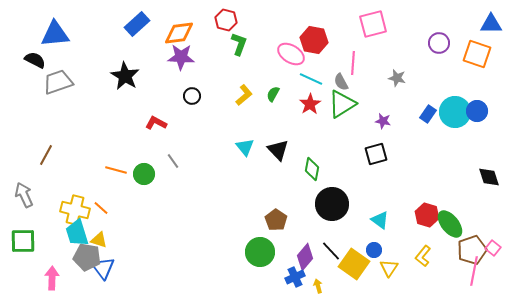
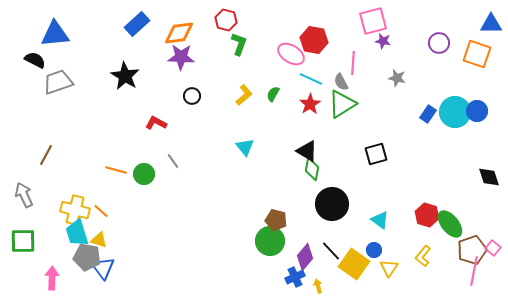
pink square at (373, 24): moved 3 px up
purple star at (383, 121): moved 80 px up
black triangle at (278, 150): moved 29 px right, 1 px down; rotated 15 degrees counterclockwise
orange line at (101, 208): moved 3 px down
brown pentagon at (276, 220): rotated 20 degrees counterclockwise
green circle at (260, 252): moved 10 px right, 11 px up
